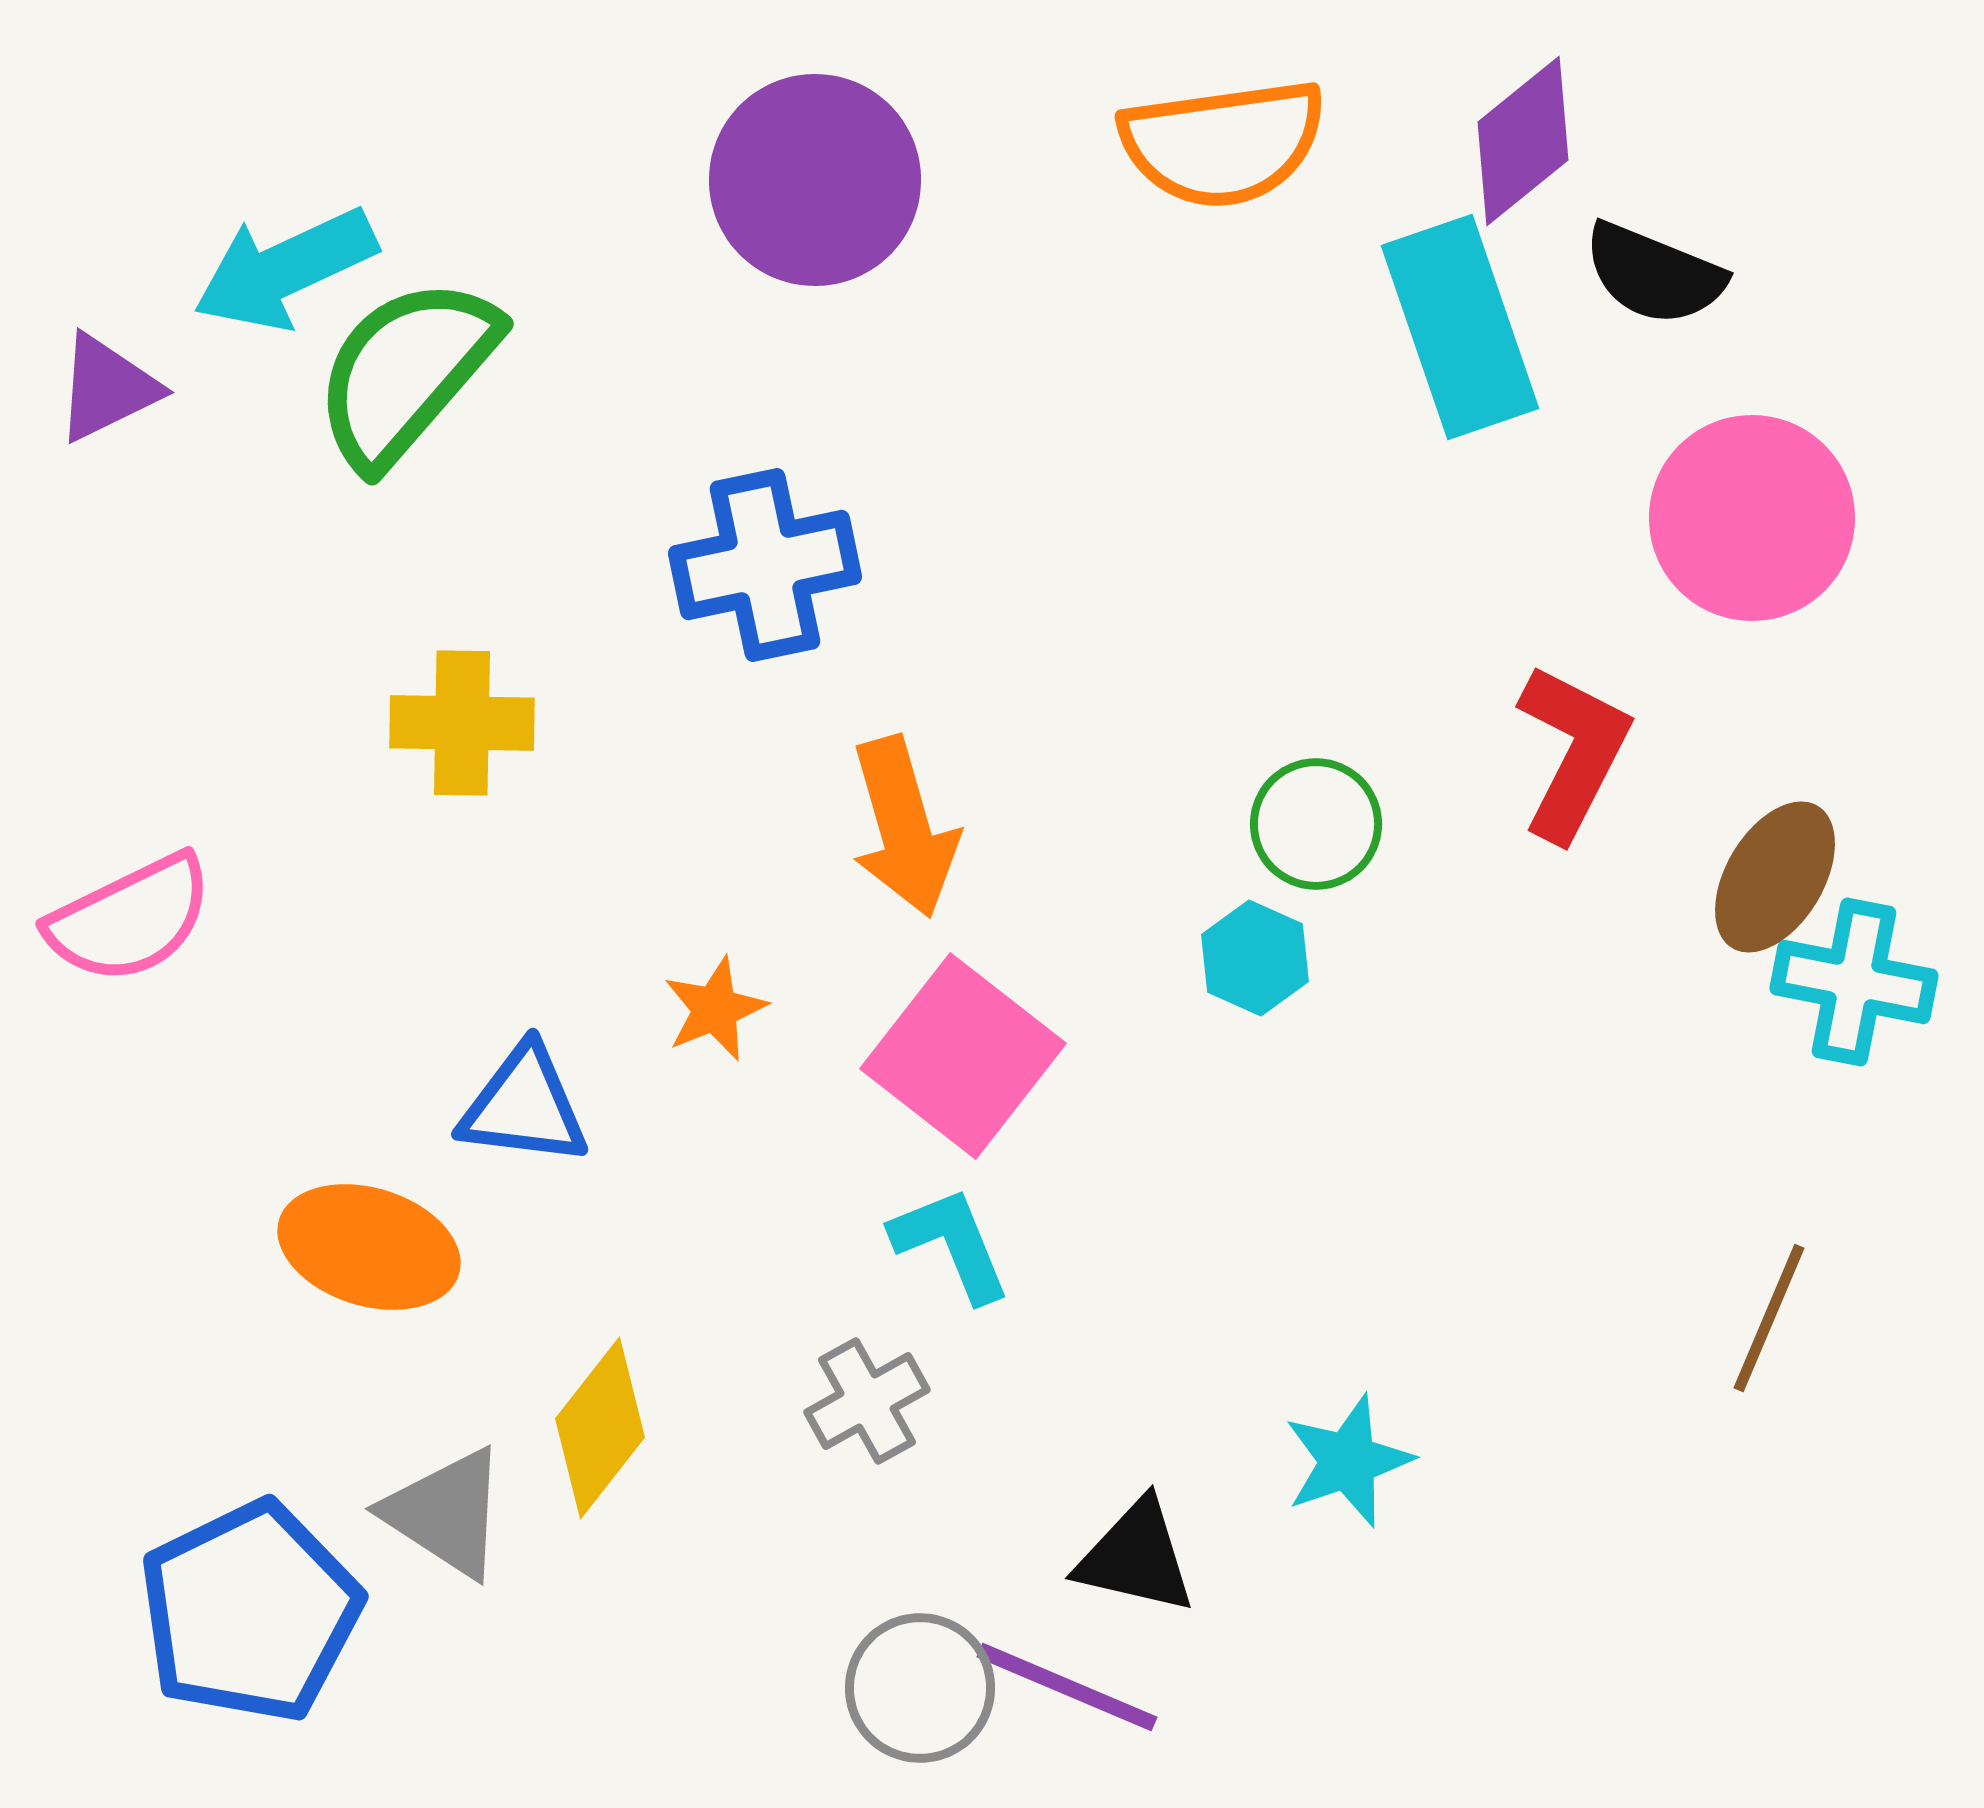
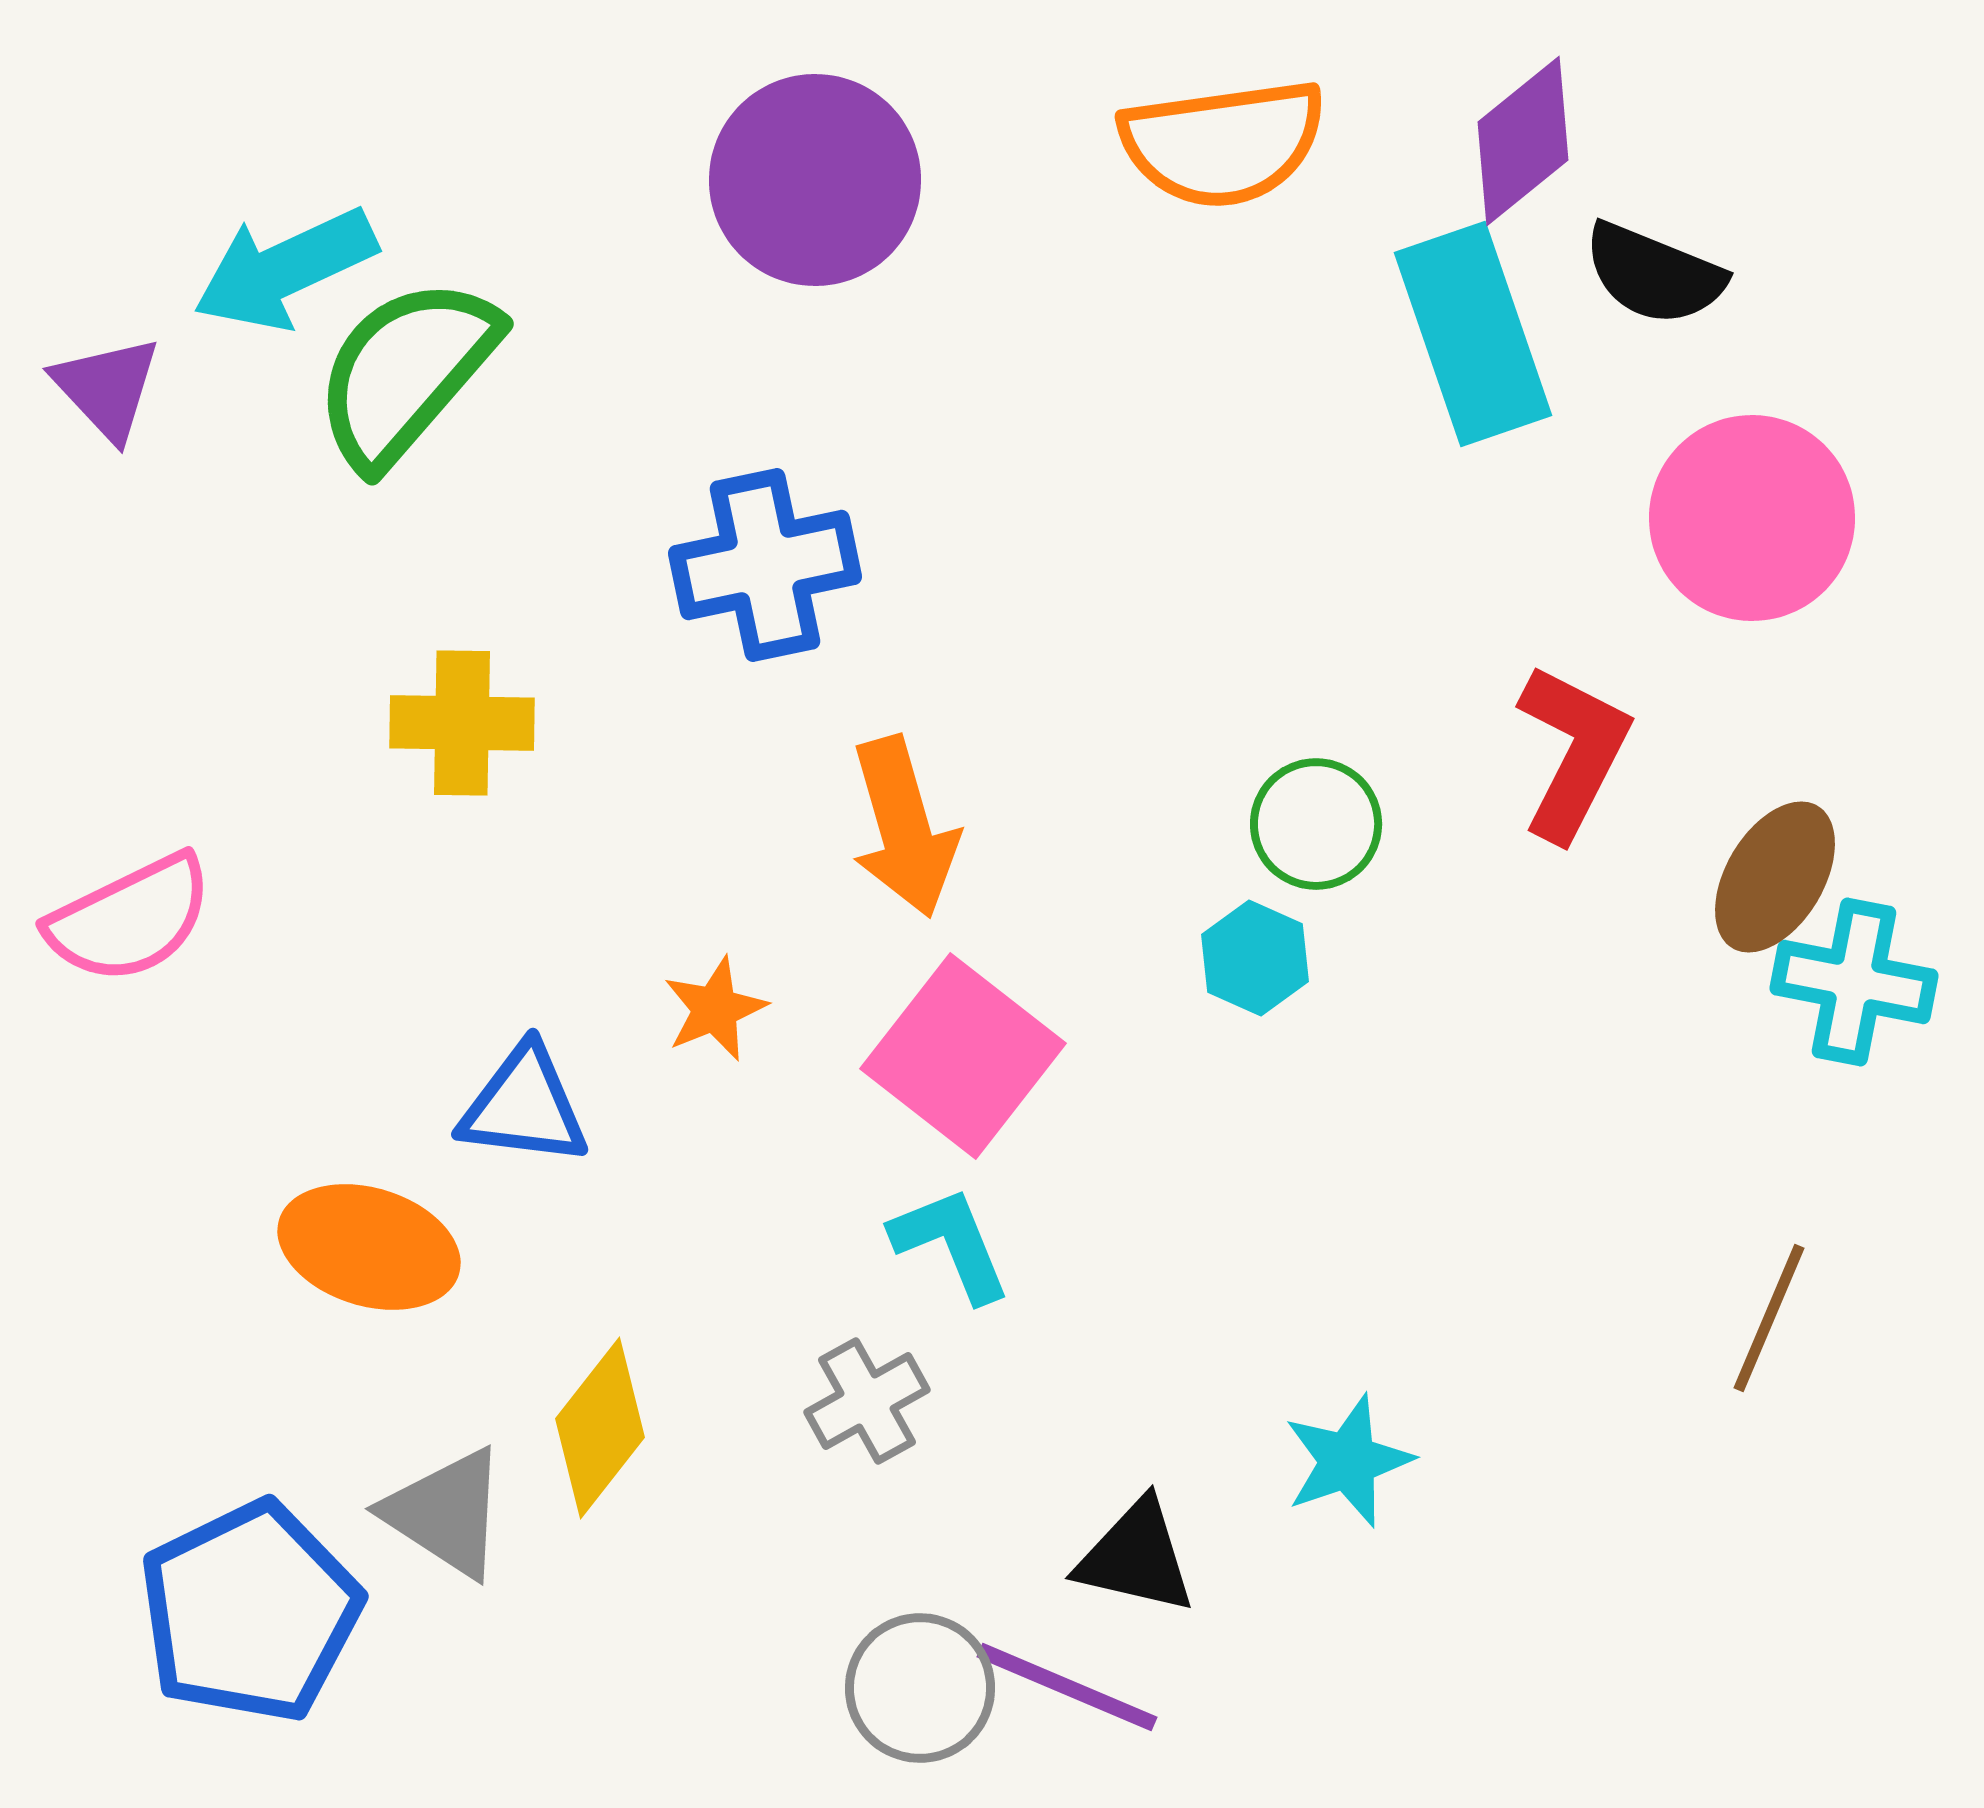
cyan rectangle: moved 13 px right, 7 px down
purple triangle: rotated 47 degrees counterclockwise
